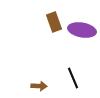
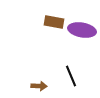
brown rectangle: rotated 60 degrees counterclockwise
black line: moved 2 px left, 2 px up
